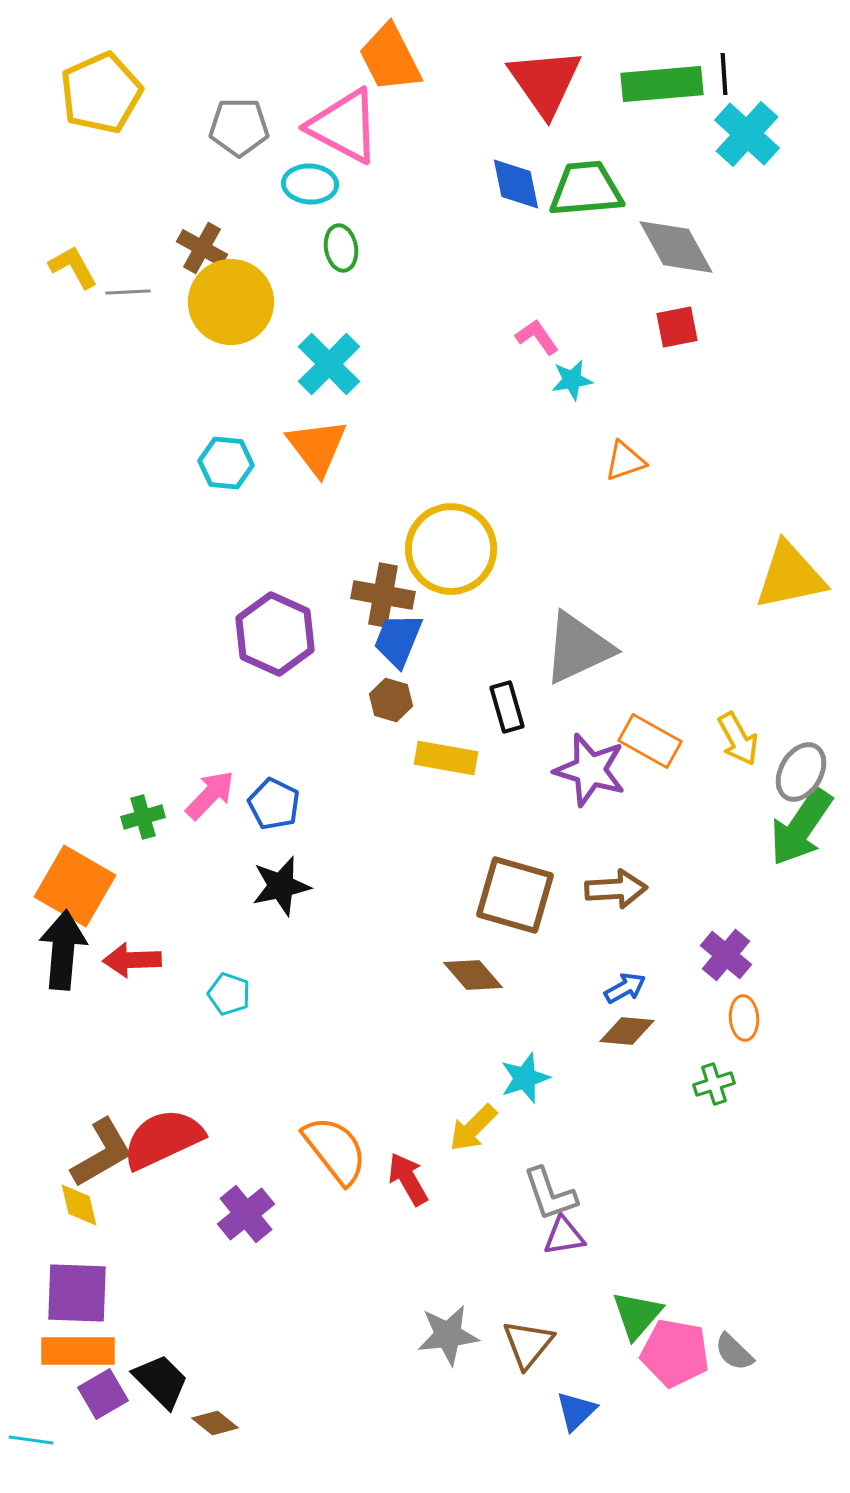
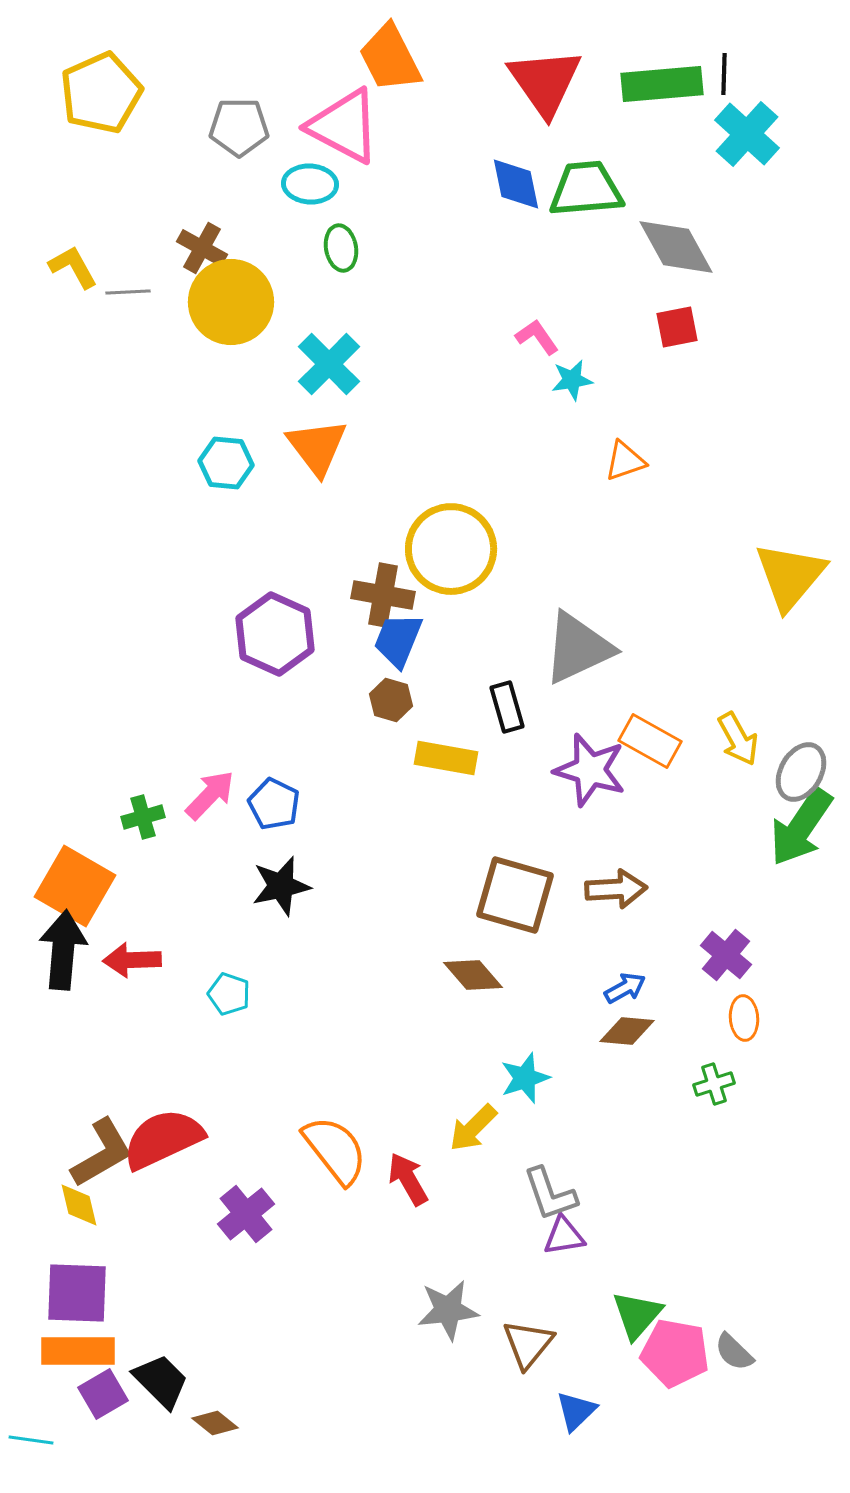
black line at (724, 74): rotated 6 degrees clockwise
yellow triangle at (790, 576): rotated 38 degrees counterclockwise
gray star at (448, 1335): moved 25 px up
